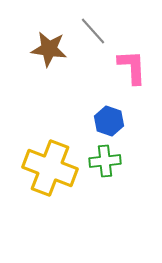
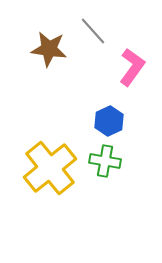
pink L-shape: rotated 39 degrees clockwise
blue hexagon: rotated 16 degrees clockwise
green cross: rotated 16 degrees clockwise
yellow cross: rotated 30 degrees clockwise
